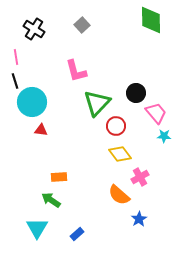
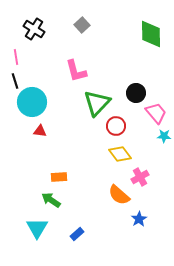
green diamond: moved 14 px down
red triangle: moved 1 px left, 1 px down
